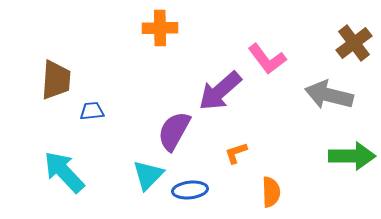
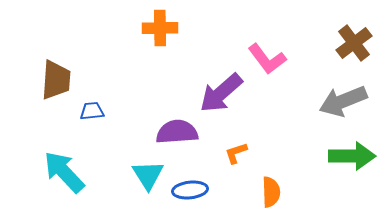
purple arrow: moved 1 px right, 2 px down
gray arrow: moved 14 px right, 6 px down; rotated 36 degrees counterclockwise
purple semicircle: moved 3 px right, 1 px down; rotated 57 degrees clockwise
cyan triangle: rotated 16 degrees counterclockwise
